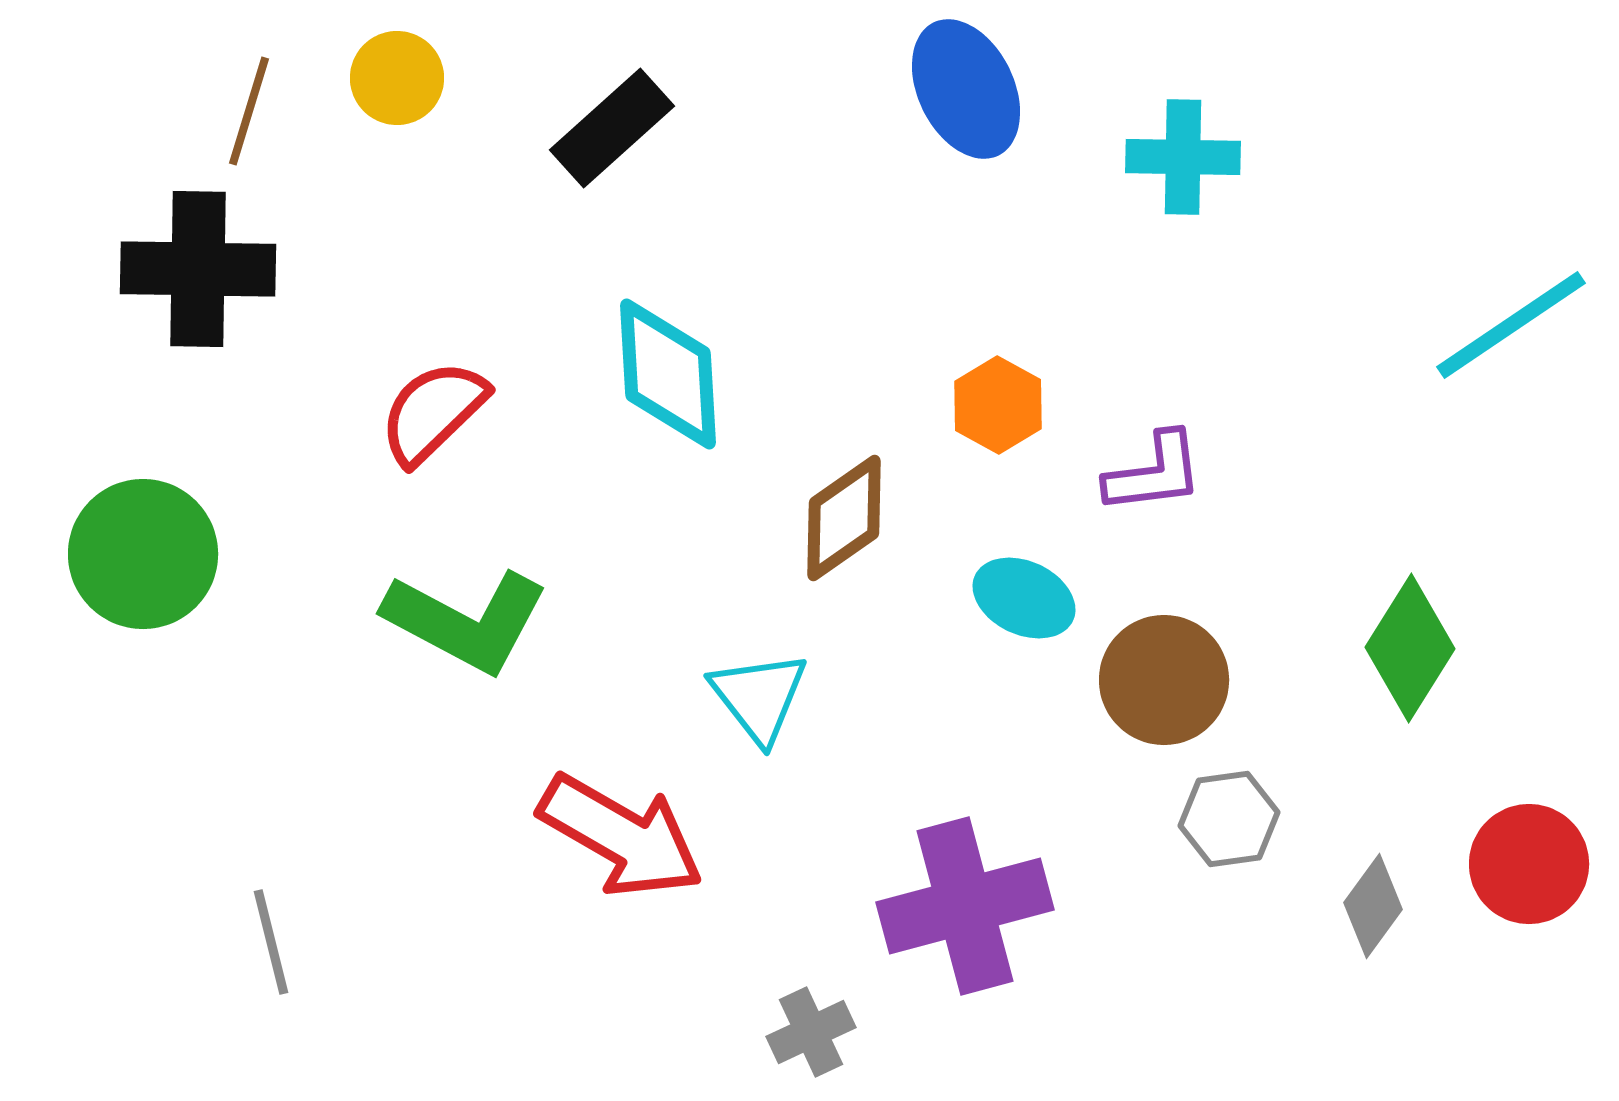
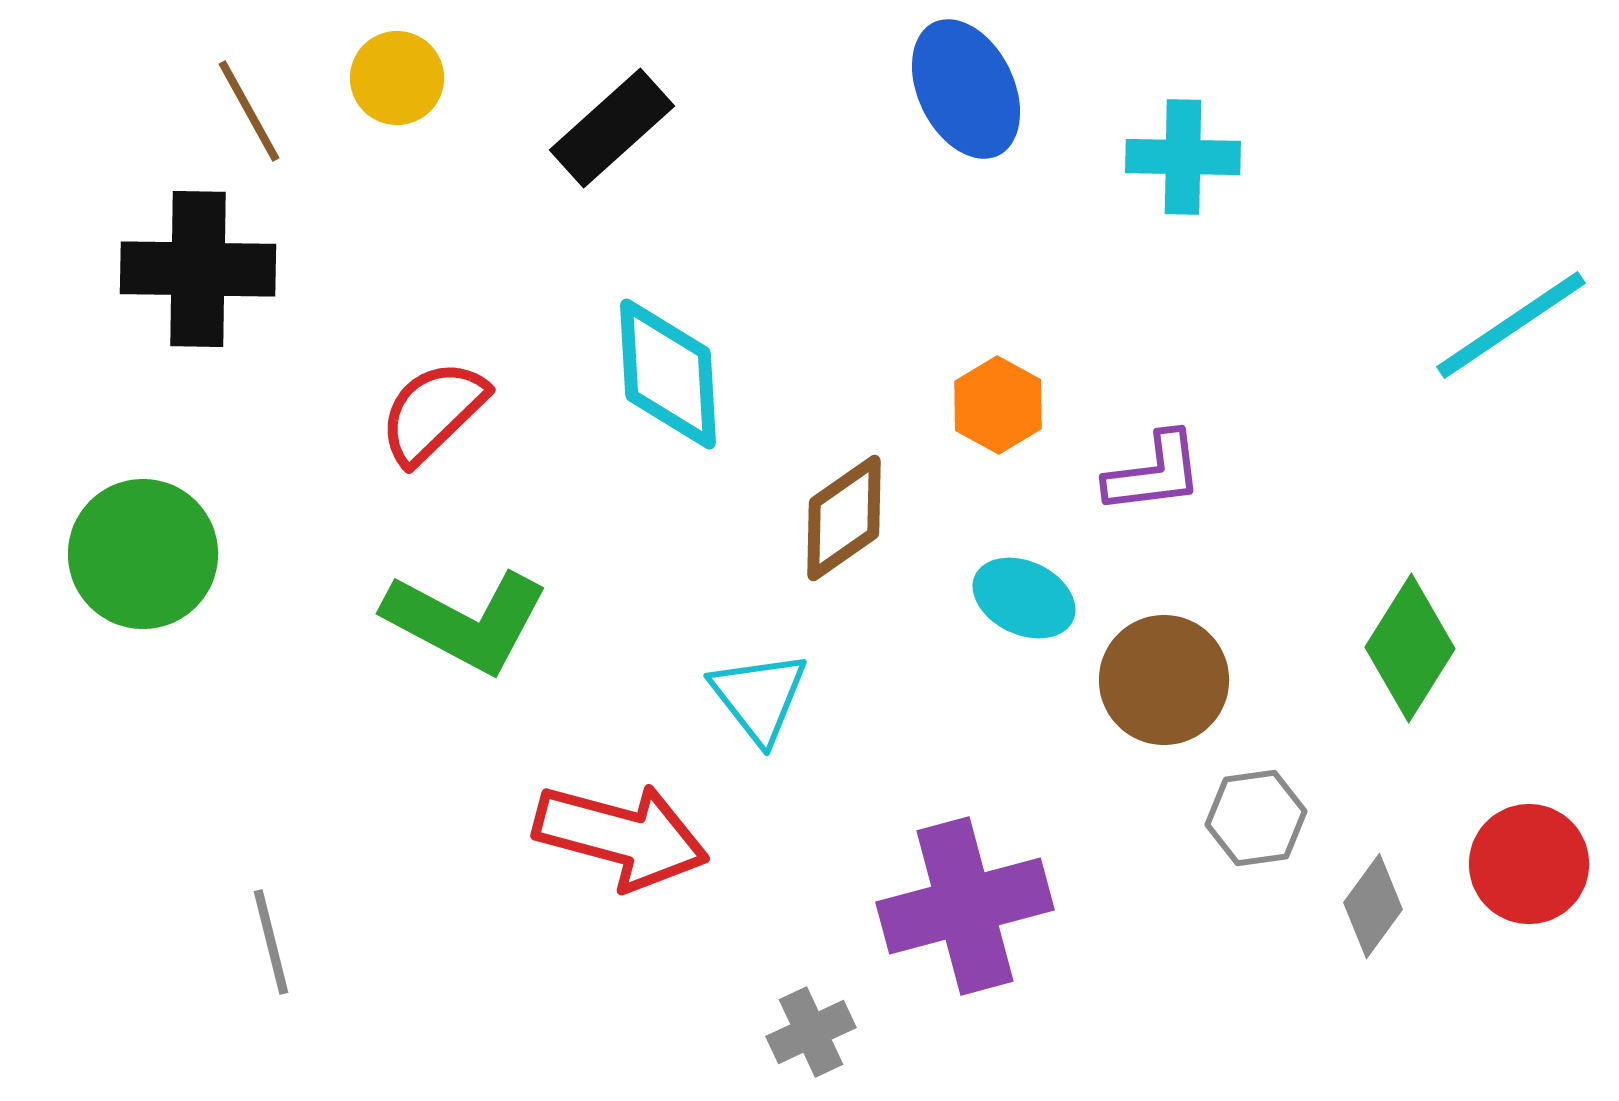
brown line: rotated 46 degrees counterclockwise
gray hexagon: moved 27 px right, 1 px up
red arrow: rotated 15 degrees counterclockwise
